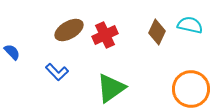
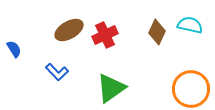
blue semicircle: moved 2 px right, 3 px up; rotated 12 degrees clockwise
